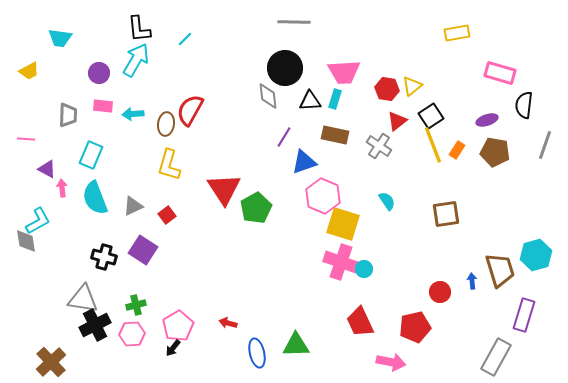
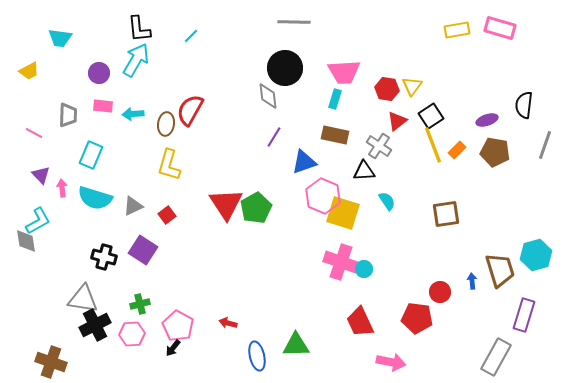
yellow rectangle at (457, 33): moved 3 px up
cyan line at (185, 39): moved 6 px right, 3 px up
pink rectangle at (500, 73): moved 45 px up
yellow triangle at (412, 86): rotated 15 degrees counterclockwise
black triangle at (310, 101): moved 54 px right, 70 px down
purple line at (284, 137): moved 10 px left
pink line at (26, 139): moved 8 px right, 6 px up; rotated 24 degrees clockwise
orange rectangle at (457, 150): rotated 12 degrees clockwise
purple triangle at (47, 169): moved 6 px left, 6 px down; rotated 18 degrees clockwise
red triangle at (224, 189): moved 2 px right, 15 px down
cyan semicircle at (95, 198): rotated 52 degrees counterclockwise
yellow square at (343, 224): moved 11 px up
green cross at (136, 305): moved 4 px right, 1 px up
pink pentagon at (178, 326): rotated 12 degrees counterclockwise
red pentagon at (415, 327): moved 2 px right, 9 px up; rotated 20 degrees clockwise
blue ellipse at (257, 353): moved 3 px down
brown cross at (51, 362): rotated 28 degrees counterclockwise
